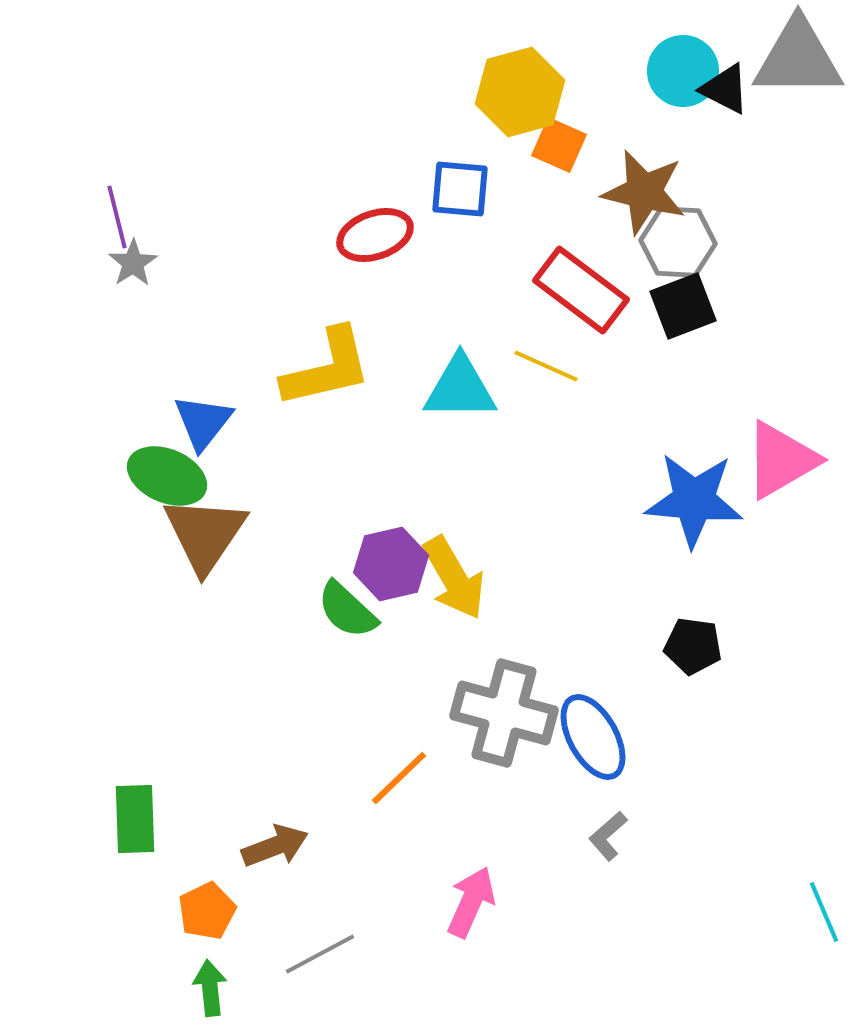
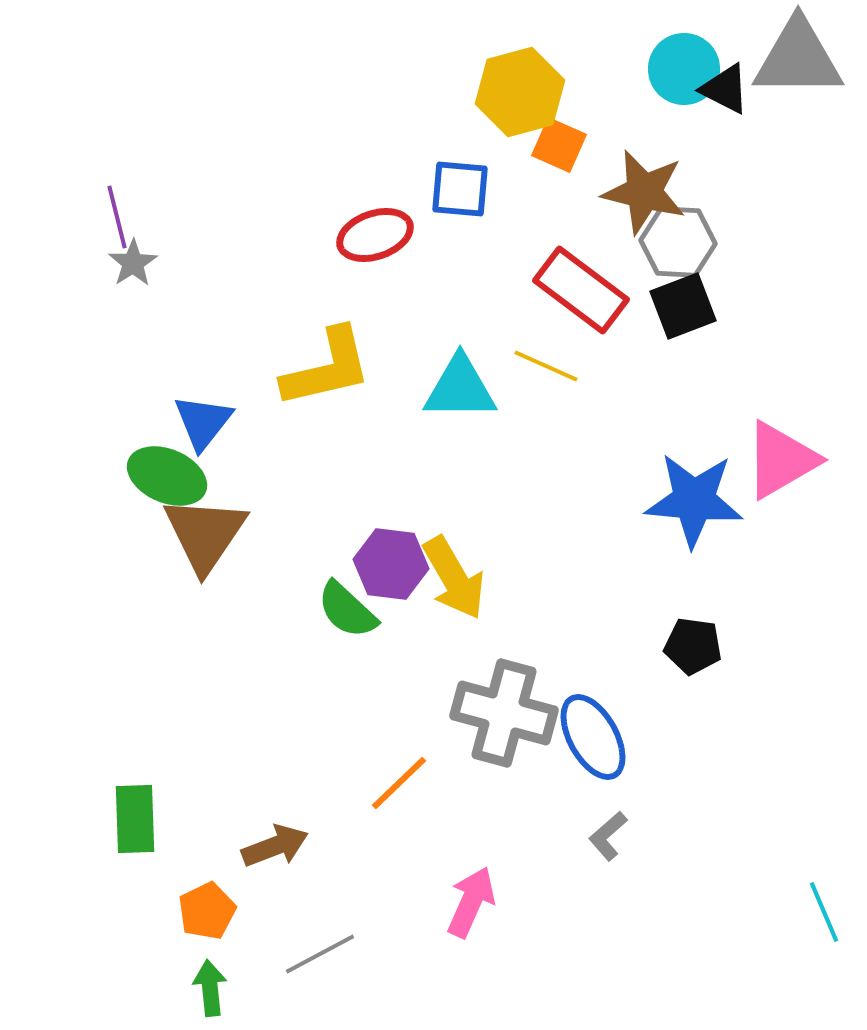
cyan circle: moved 1 px right, 2 px up
purple hexagon: rotated 20 degrees clockwise
orange line: moved 5 px down
